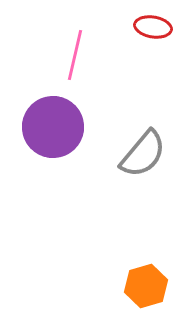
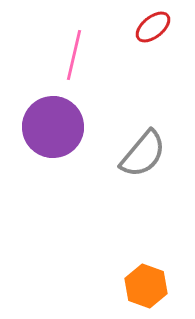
red ellipse: rotated 48 degrees counterclockwise
pink line: moved 1 px left
orange hexagon: rotated 24 degrees counterclockwise
